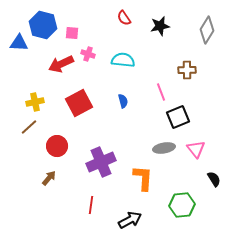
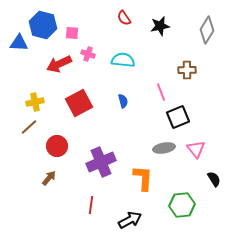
red arrow: moved 2 px left
